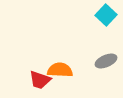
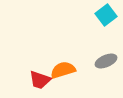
cyan square: rotated 10 degrees clockwise
orange semicircle: moved 3 px right; rotated 20 degrees counterclockwise
